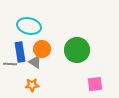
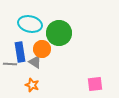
cyan ellipse: moved 1 px right, 2 px up
green circle: moved 18 px left, 17 px up
orange star: rotated 24 degrees clockwise
